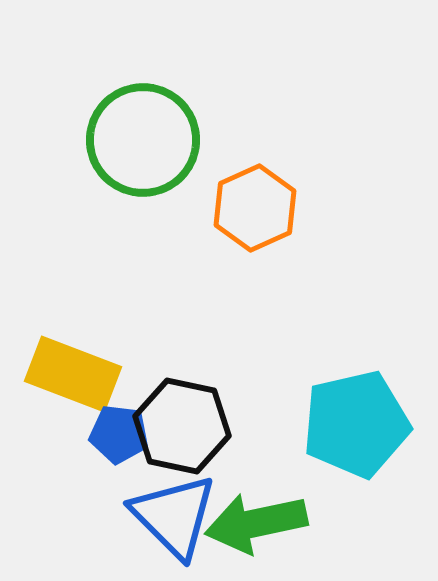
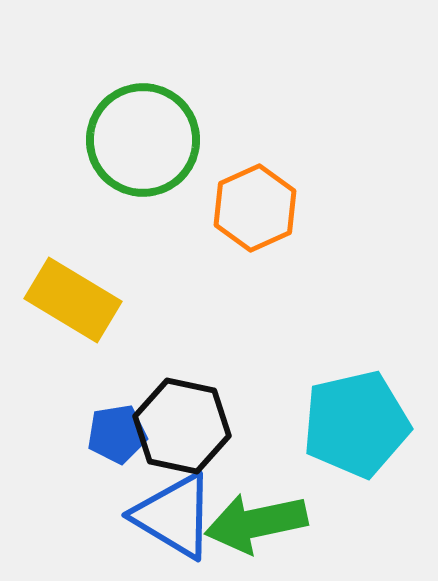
yellow rectangle: moved 74 px up; rotated 10 degrees clockwise
blue pentagon: moved 2 px left; rotated 16 degrees counterclockwise
blue triangle: rotated 14 degrees counterclockwise
